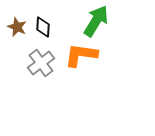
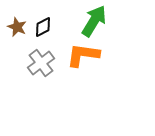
green arrow: moved 2 px left
black diamond: rotated 60 degrees clockwise
orange L-shape: moved 2 px right
